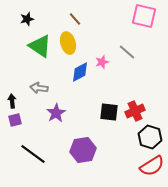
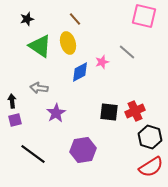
red semicircle: moved 1 px left, 1 px down
